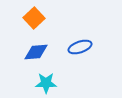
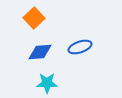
blue diamond: moved 4 px right
cyan star: moved 1 px right
